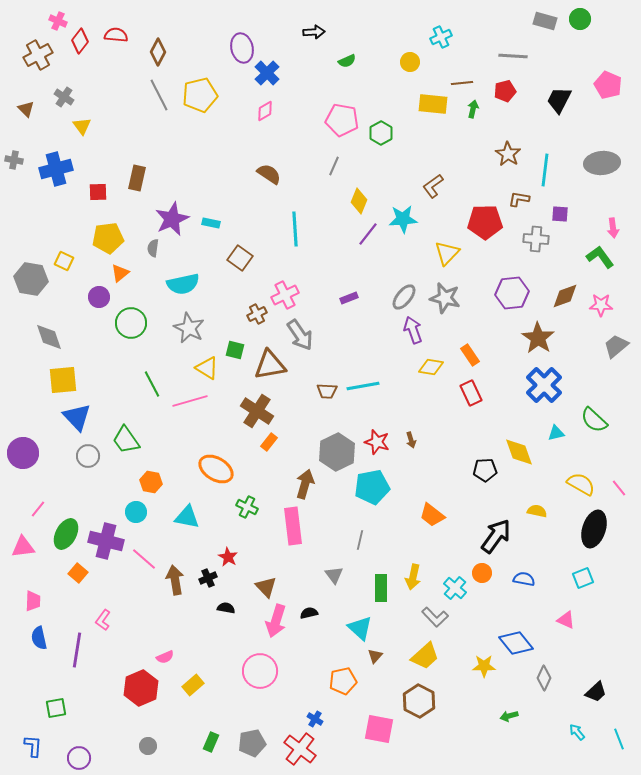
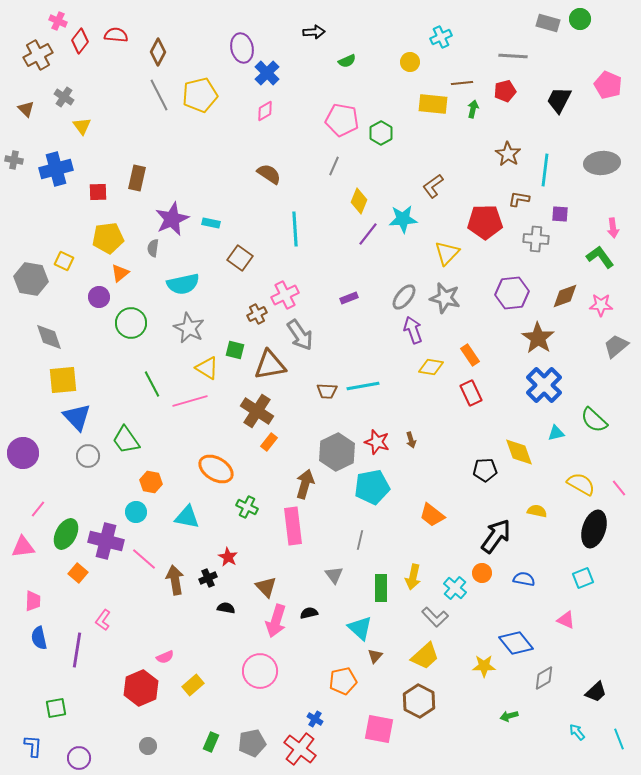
gray rectangle at (545, 21): moved 3 px right, 2 px down
gray diamond at (544, 678): rotated 35 degrees clockwise
